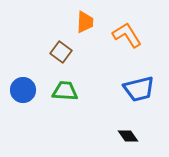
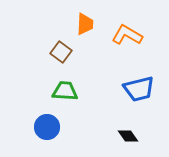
orange trapezoid: moved 2 px down
orange L-shape: rotated 28 degrees counterclockwise
blue circle: moved 24 px right, 37 px down
